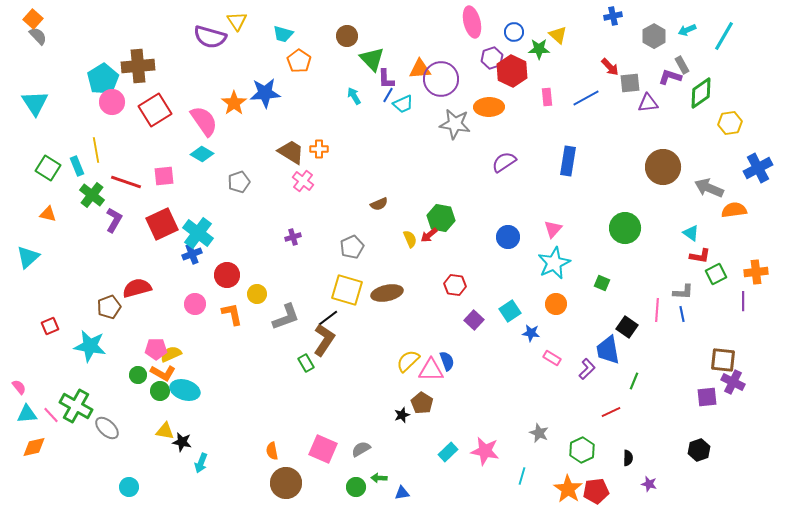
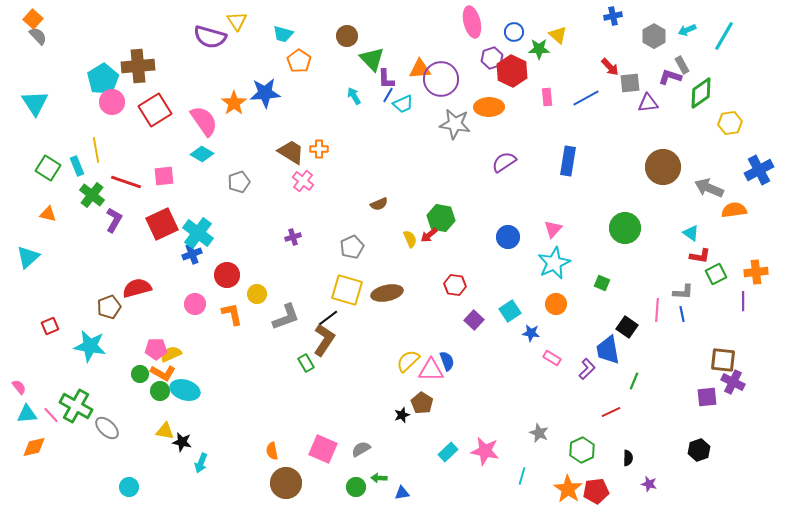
blue cross at (758, 168): moved 1 px right, 2 px down
green circle at (138, 375): moved 2 px right, 1 px up
